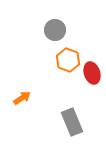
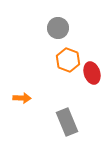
gray circle: moved 3 px right, 2 px up
orange arrow: rotated 36 degrees clockwise
gray rectangle: moved 5 px left
